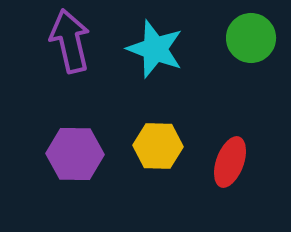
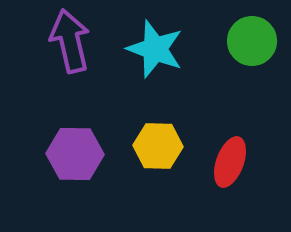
green circle: moved 1 px right, 3 px down
